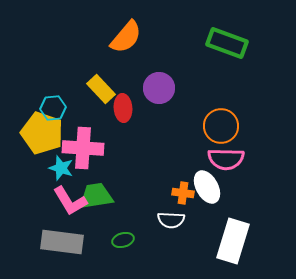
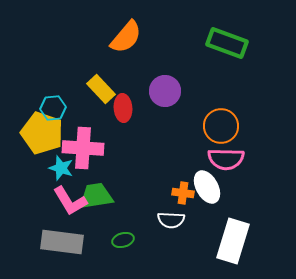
purple circle: moved 6 px right, 3 px down
